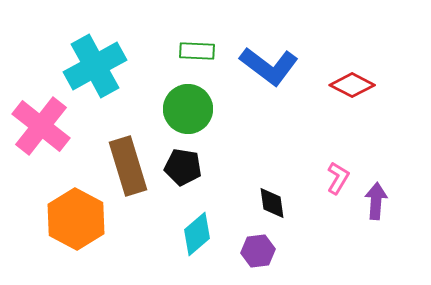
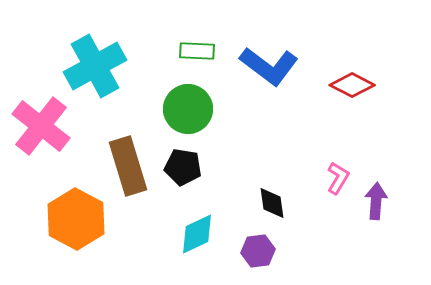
cyan diamond: rotated 15 degrees clockwise
